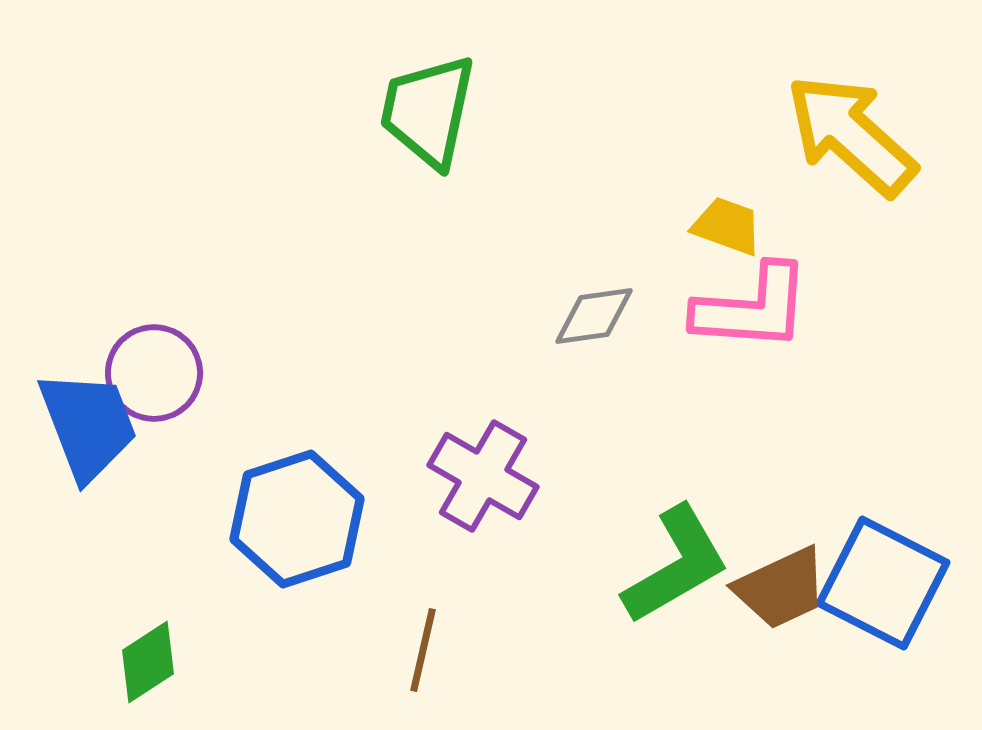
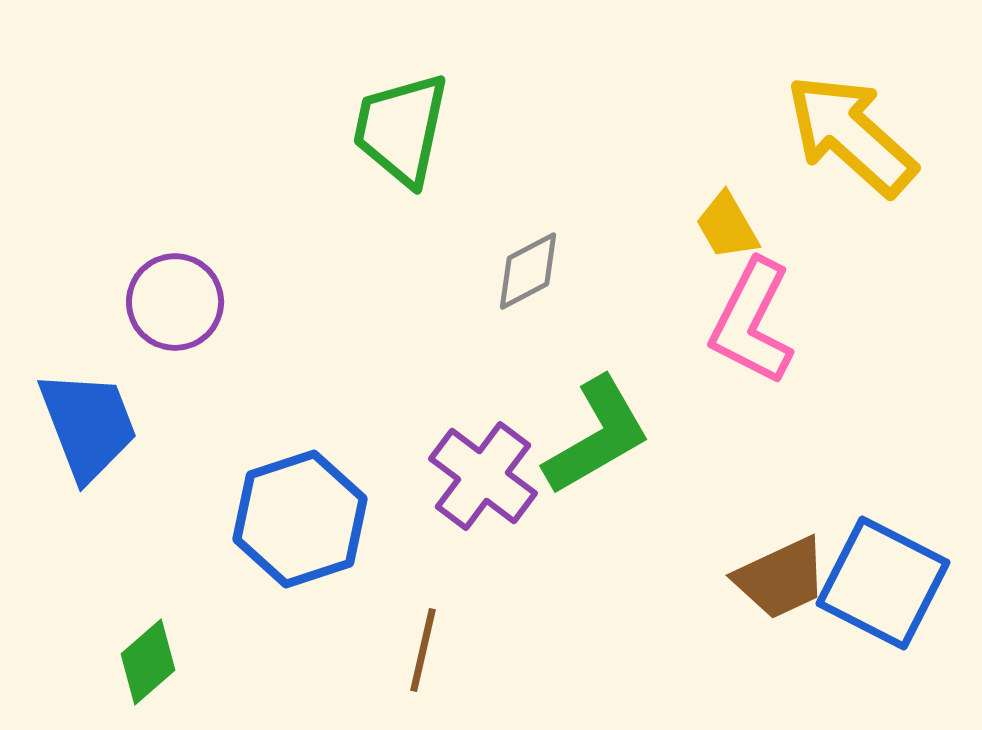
green trapezoid: moved 27 px left, 18 px down
yellow trapezoid: rotated 140 degrees counterclockwise
pink L-shape: moved 14 px down; rotated 113 degrees clockwise
gray diamond: moved 66 px left, 45 px up; rotated 20 degrees counterclockwise
purple circle: moved 21 px right, 71 px up
purple cross: rotated 7 degrees clockwise
blue hexagon: moved 3 px right
green L-shape: moved 79 px left, 129 px up
brown trapezoid: moved 10 px up
green diamond: rotated 8 degrees counterclockwise
